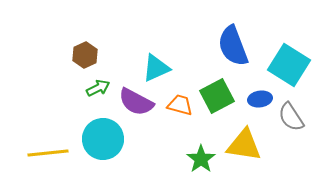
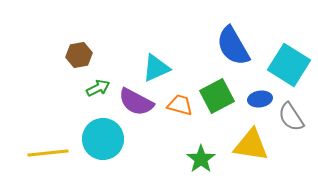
blue semicircle: rotated 9 degrees counterclockwise
brown hexagon: moved 6 px left; rotated 15 degrees clockwise
yellow triangle: moved 7 px right
